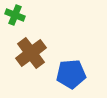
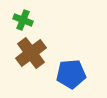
green cross: moved 8 px right, 5 px down
